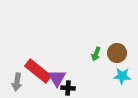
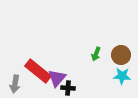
brown circle: moved 4 px right, 2 px down
purple triangle: rotated 12 degrees clockwise
gray arrow: moved 2 px left, 2 px down
